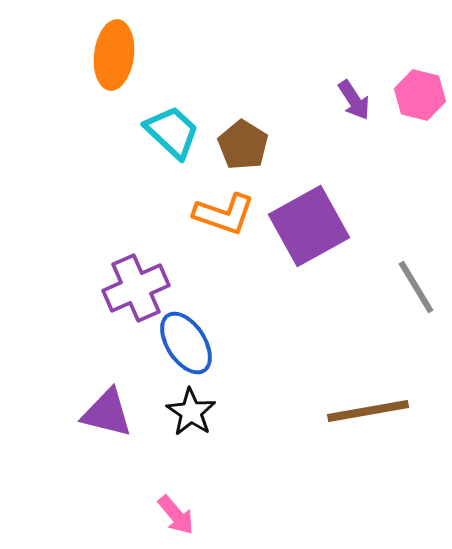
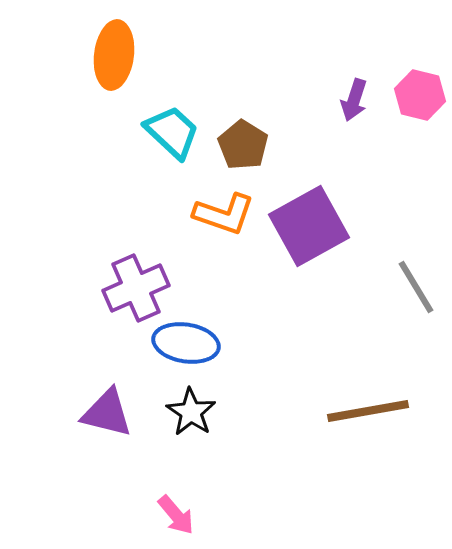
purple arrow: rotated 51 degrees clockwise
blue ellipse: rotated 48 degrees counterclockwise
